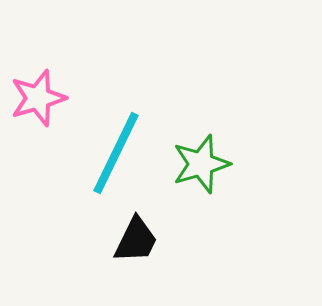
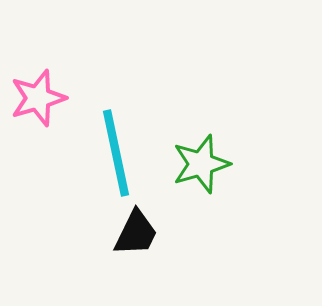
cyan line: rotated 38 degrees counterclockwise
black trapezoid: moved 7 px up
